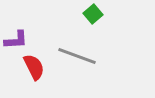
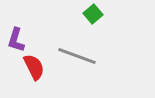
purple L-shape: rotated 110 degrees clockwise
